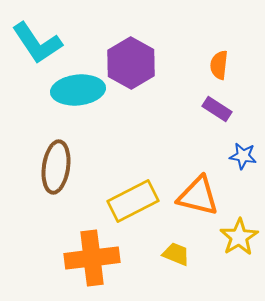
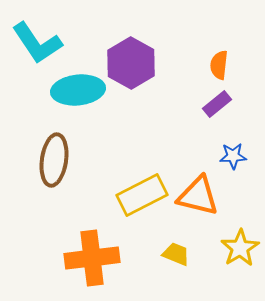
purple rectangle: moved 5 px up; rotated 72 degrees counterclockwise
blue star: moved 10 px left; rotated 12 degrees counterclockwise
brown ellipse: moved 2 px left, 7 px up
yellow rectangle: moved 9 px right, 6 px up
yellow star: moved 1 px right, 11 px down
